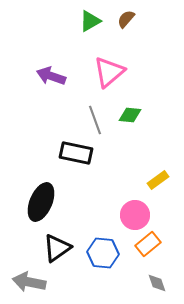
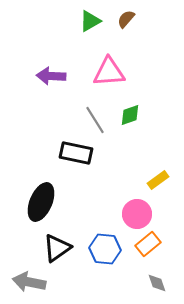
pink triangle: rotated 36 degrees clockwise
purple arrow: rotated 16 degrees counterclockwise
green diamond: rotated 25 degrees counterclockwise
gray line: rotated 12 degrees counterclockwise
pink circle: moved 2 px right, 1 px up
blue hexagon: moved 2 px right, 4 px up
